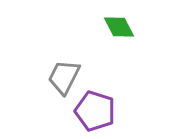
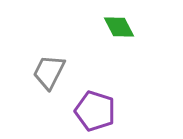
gray trapezoid: moved 15 px left, 5 px up
